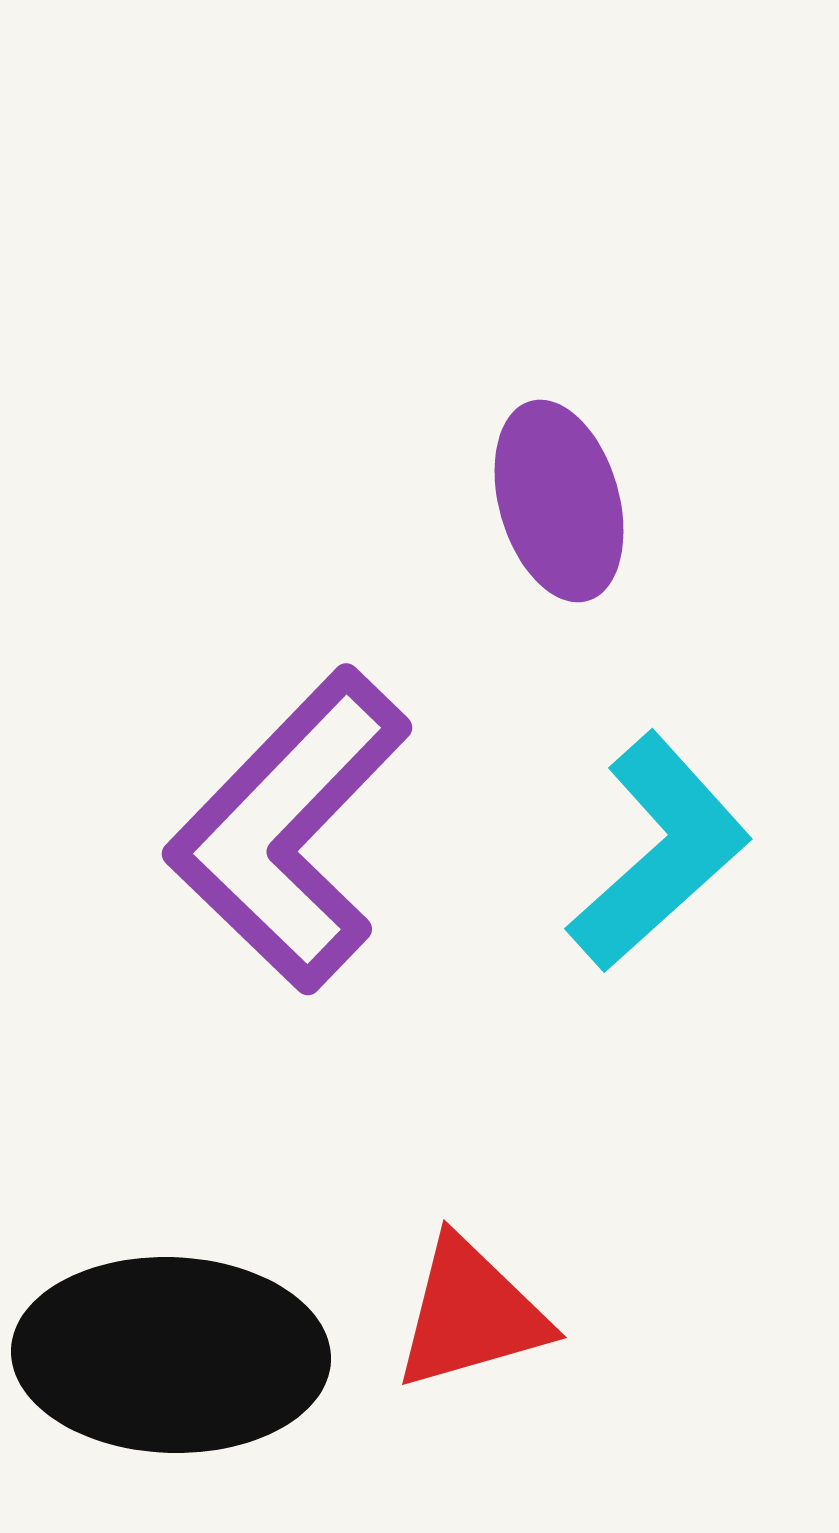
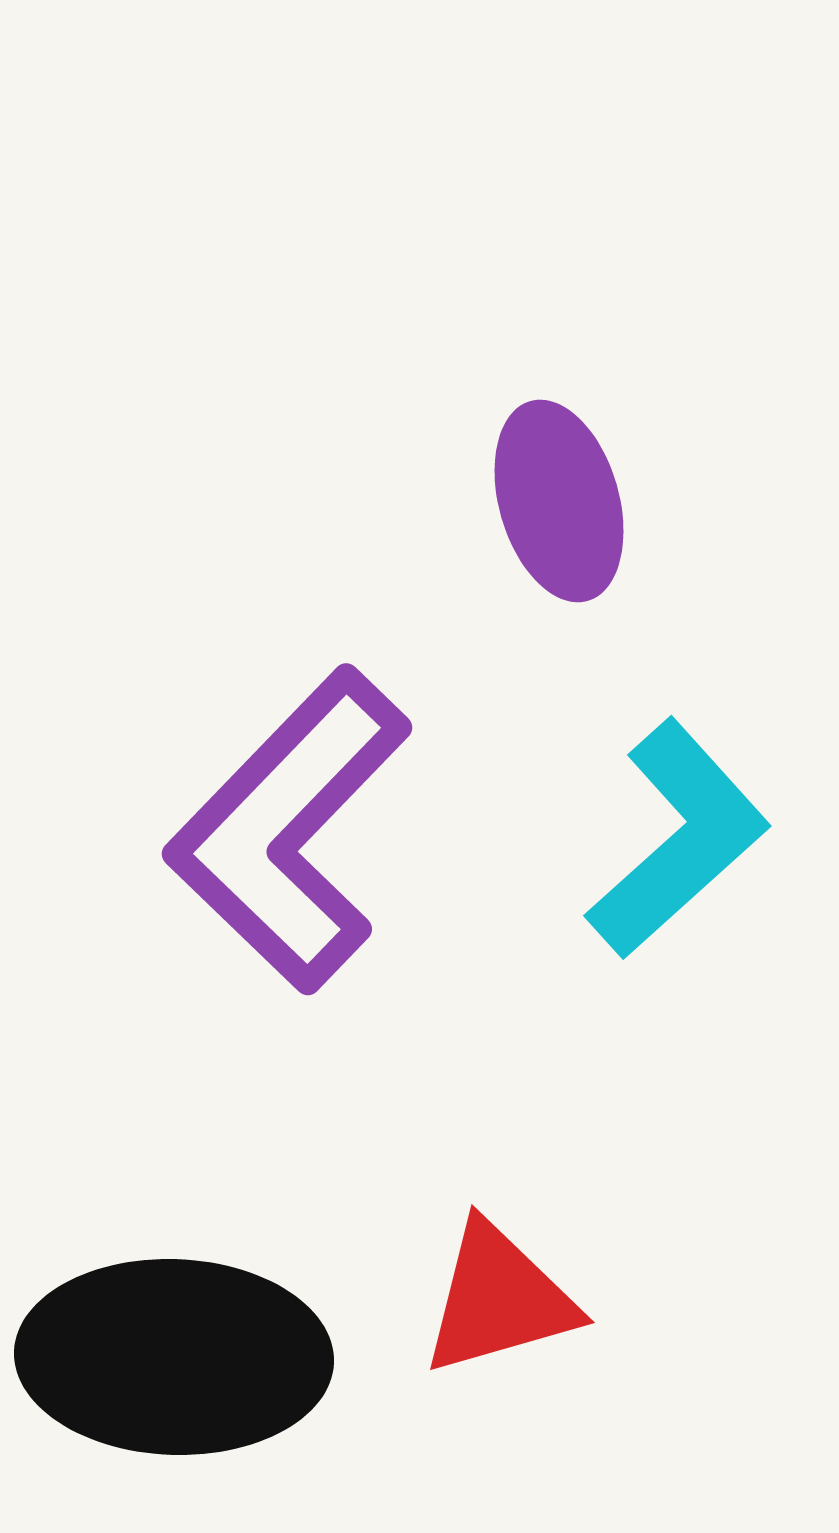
cyan L-shape: moved 19 px right, 13 px up
red triangle: moved 28 px right, 15 px up
black ellipse: moved 3 px right, 2 px down
